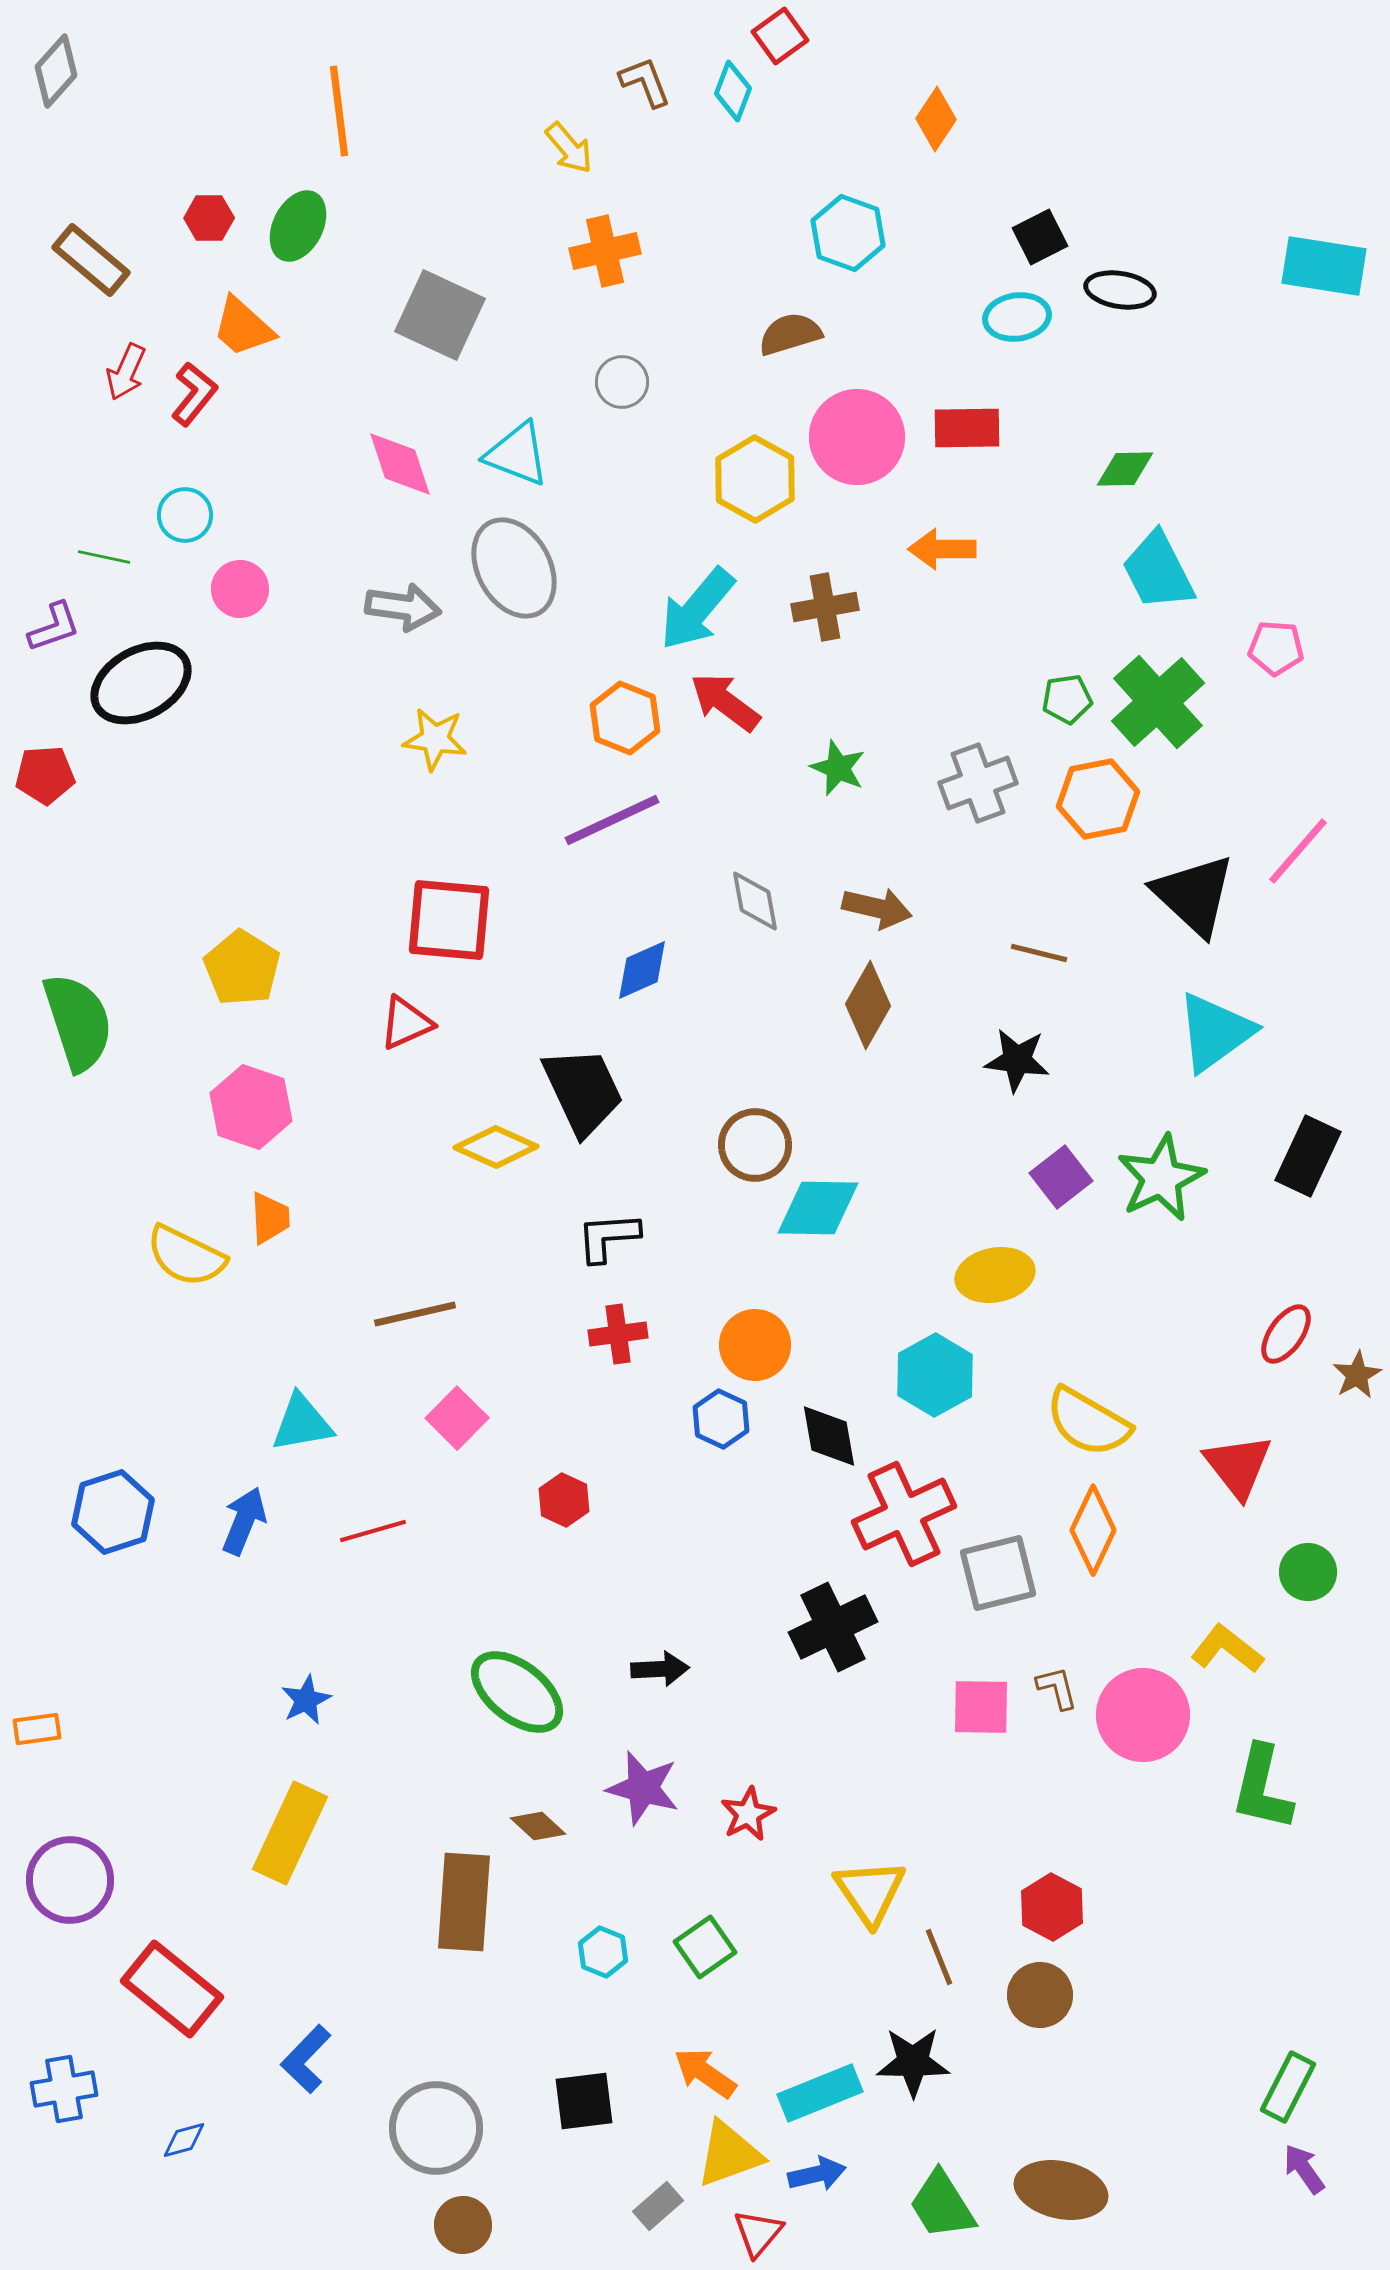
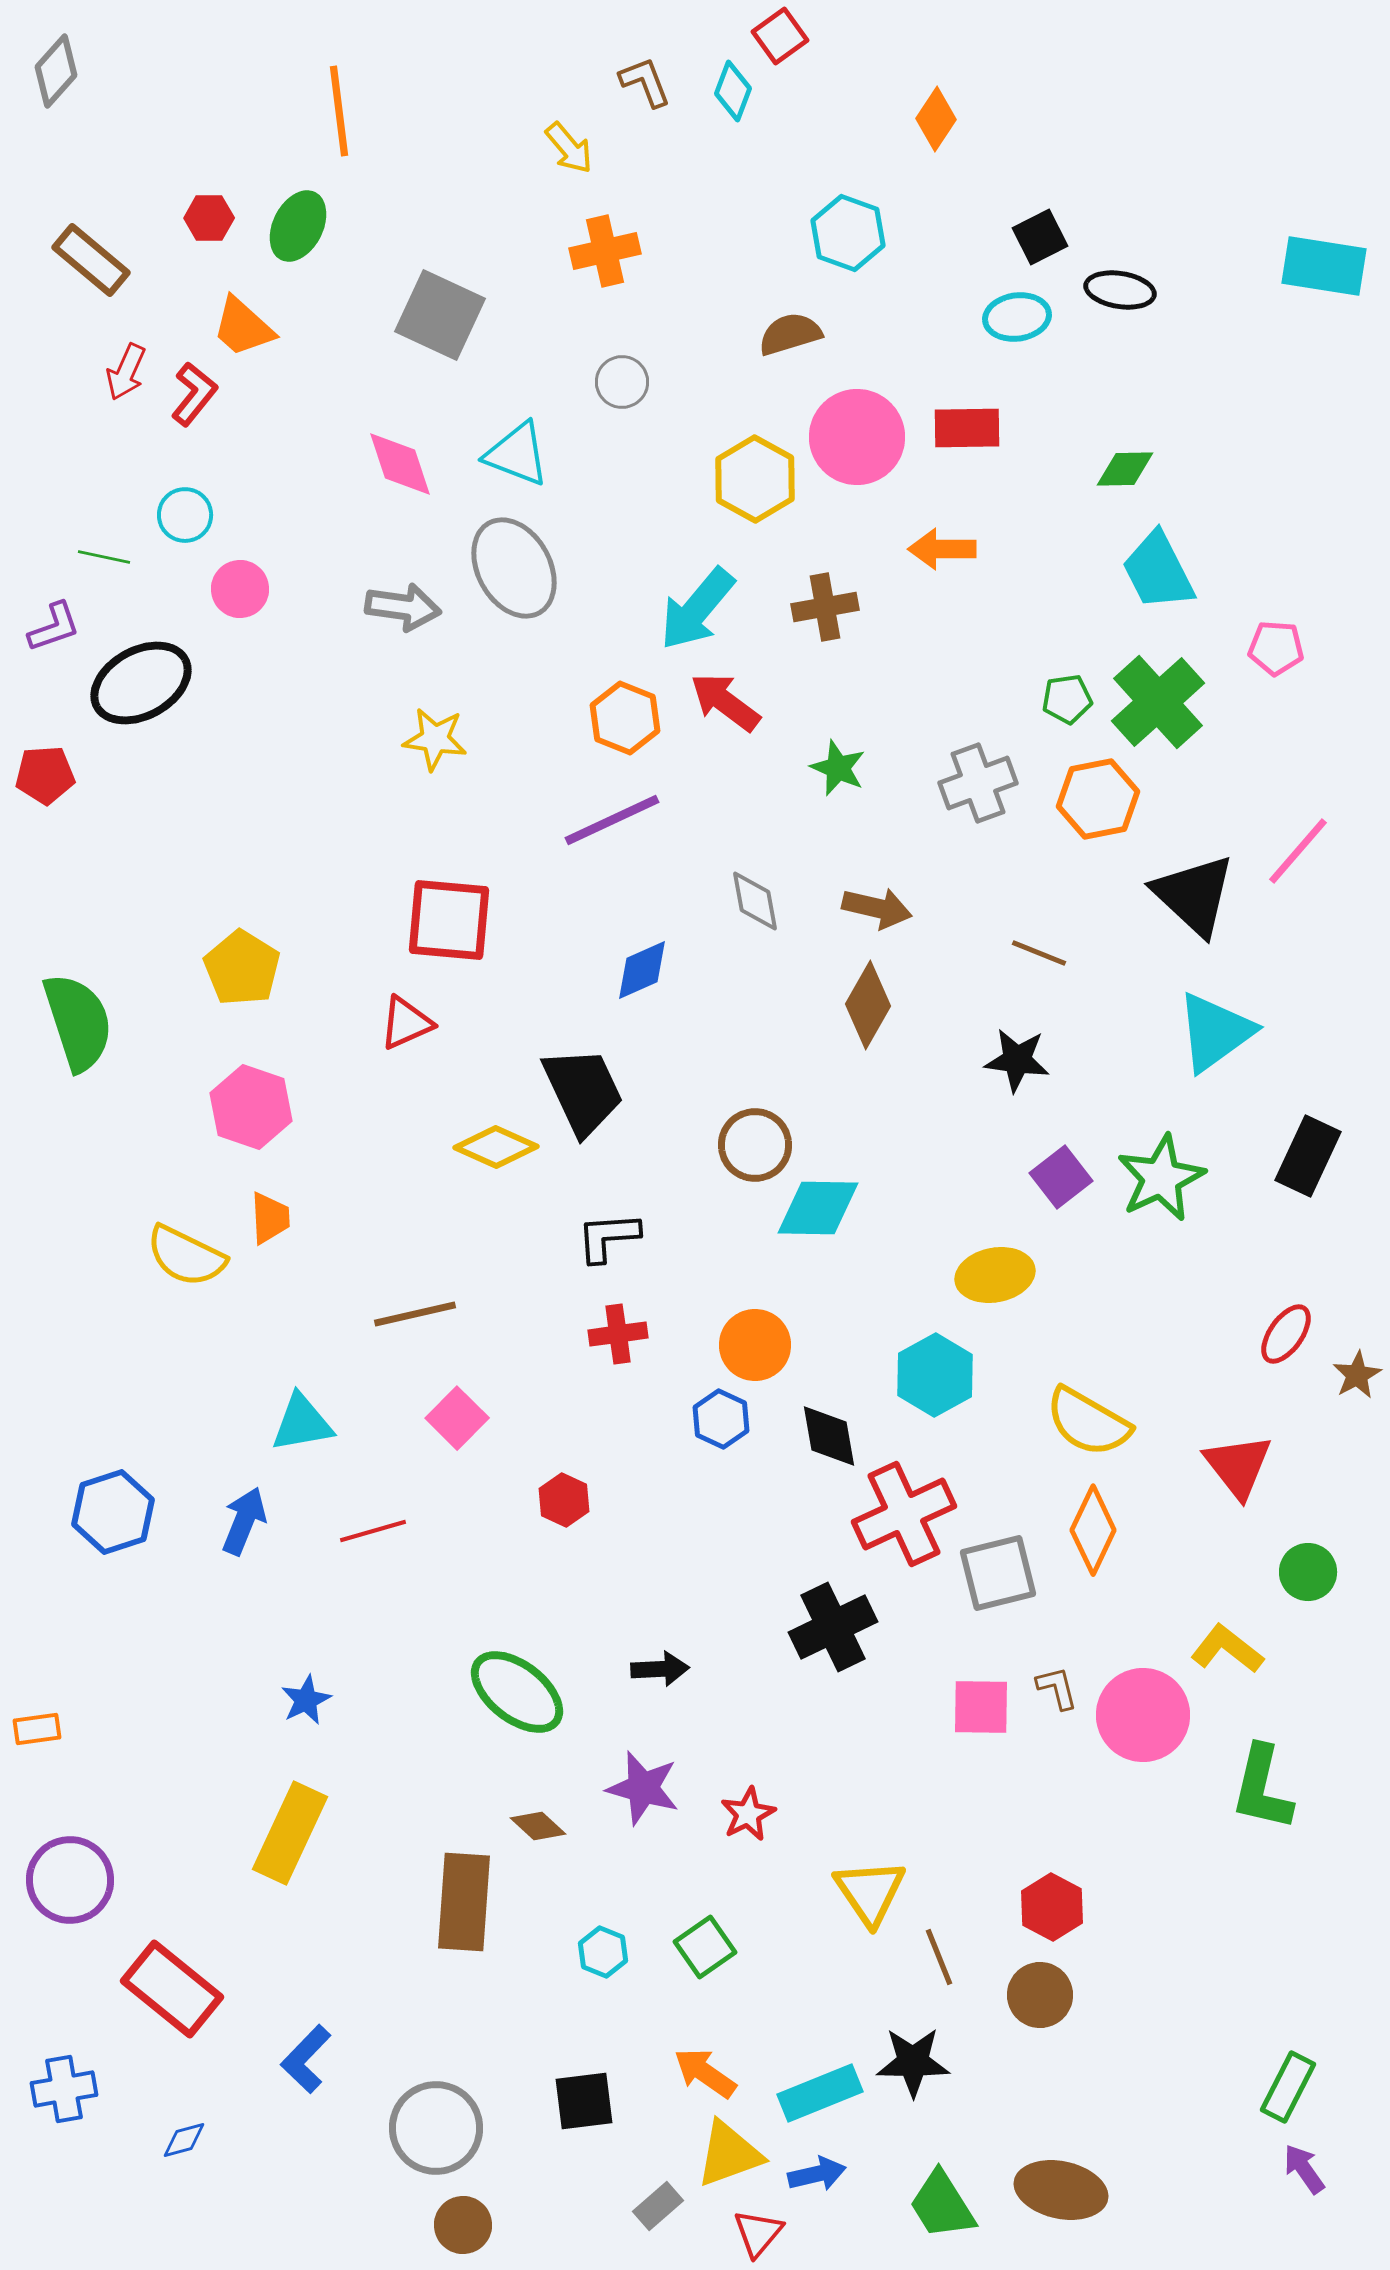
brown line at (1039, 953): rotated 8 degrees clockwise
